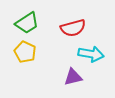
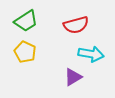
green trapezoid: moved 1 px left, 2 px up
red semicircle: moved 3 px right, 3 px up
purple triangle: rotated 18 degrees counterclockwise
